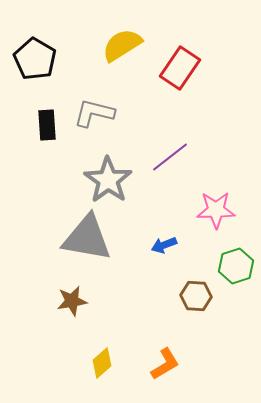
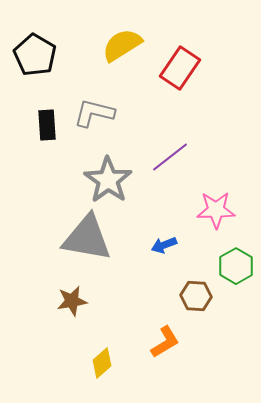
black pentagon: moved 4 px up
green hexagon: rotated 12 degrees counterclockwise
orange L-shape: moved 22 px up
